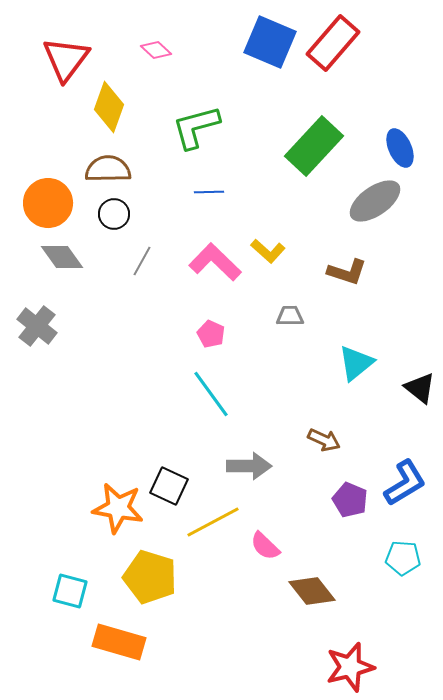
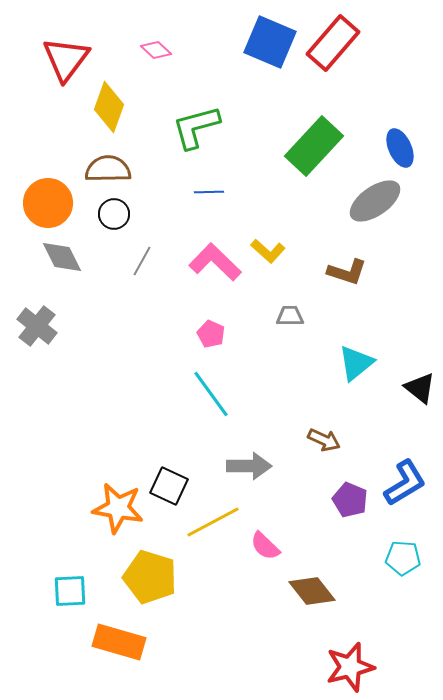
gray diamond: rotated 9 degrees clockwise
cyan square: rotated 18 degrees counterclockwise
